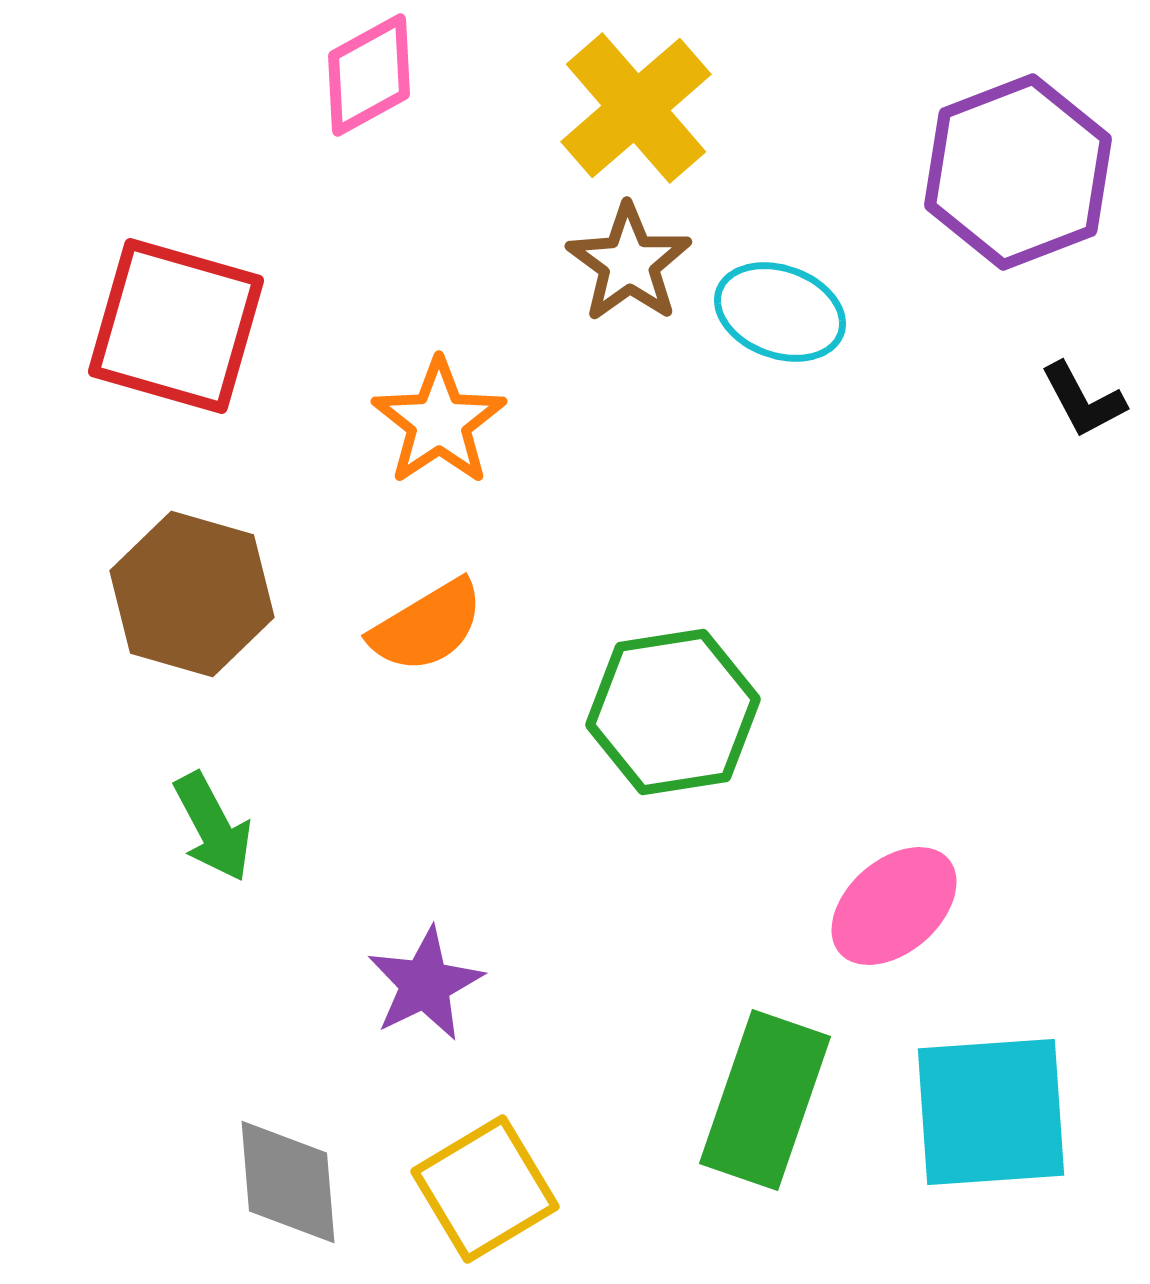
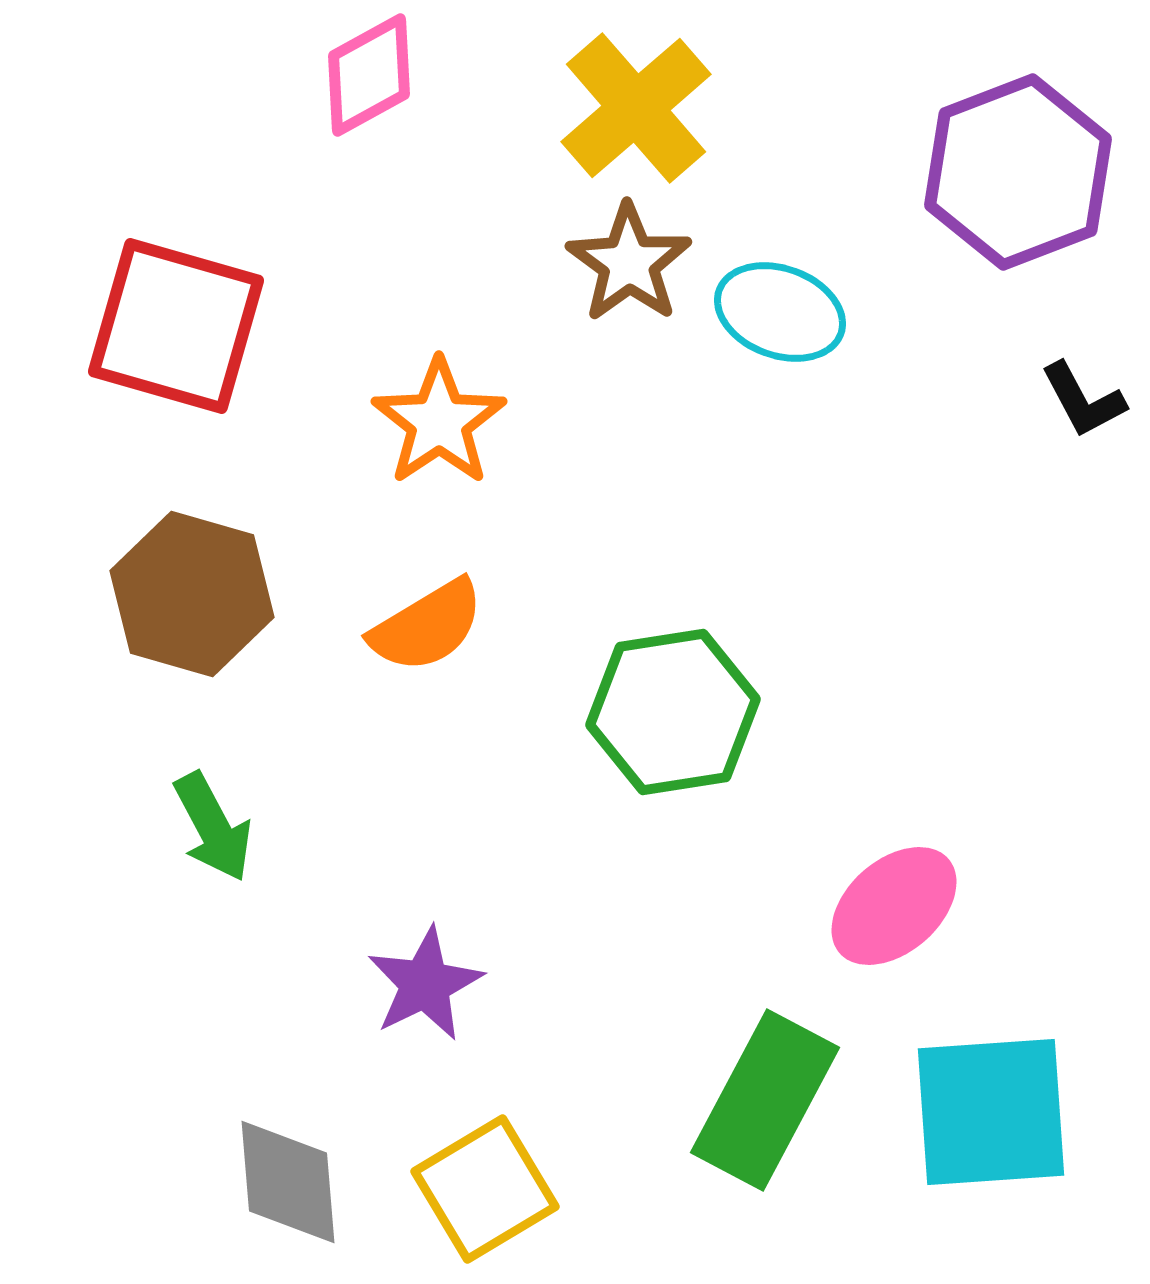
green rectangle: rotated 9 degrees clockwise
